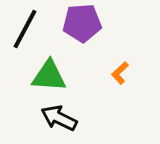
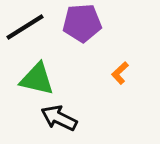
black line: moved 2 px up; rotated 30 degrees clockwise
green triangle: moved 12 px left, 3 px down; rotated 9 degrees clockwise
